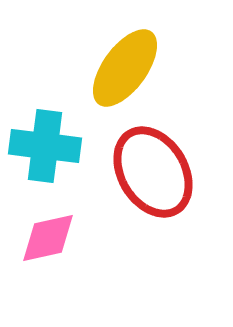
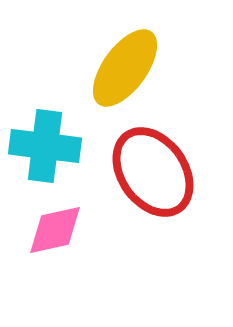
red ellipse: rotated 4 degrees counterclockwise
pink diamond: moved 7 px right, 8 px up
